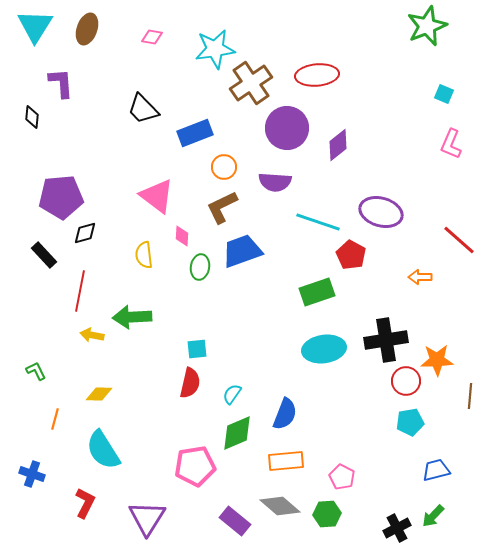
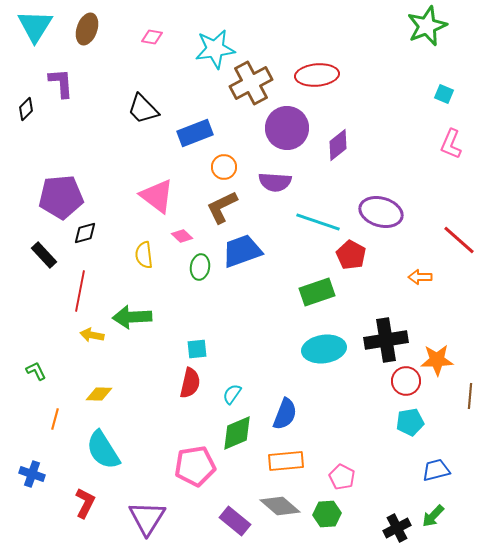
brown cross at (251, 83): rotated 6 degrees clockwise
black diamond at (32, 117): moved 6 px left, 8 px up; rotated 40 degrees clockwise
pink diamond at (182, 236): rotated 50 degrees counterclockwise
